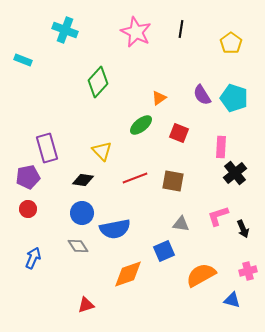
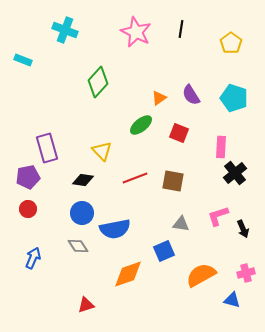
purple semicircle: moved 11 px left
pink cross: moved 2 px left, 2 px down
